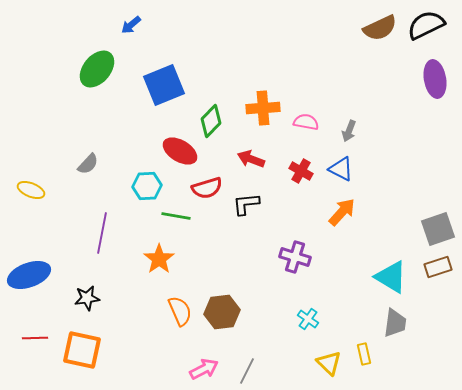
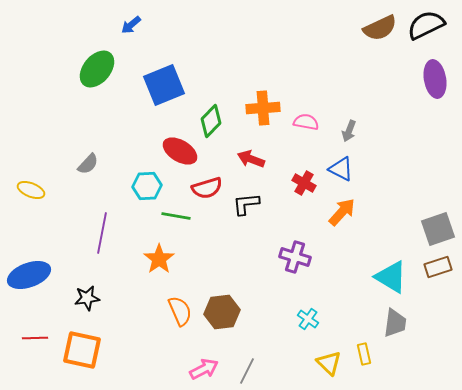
red cross: moved 3 px right, 12 px down
